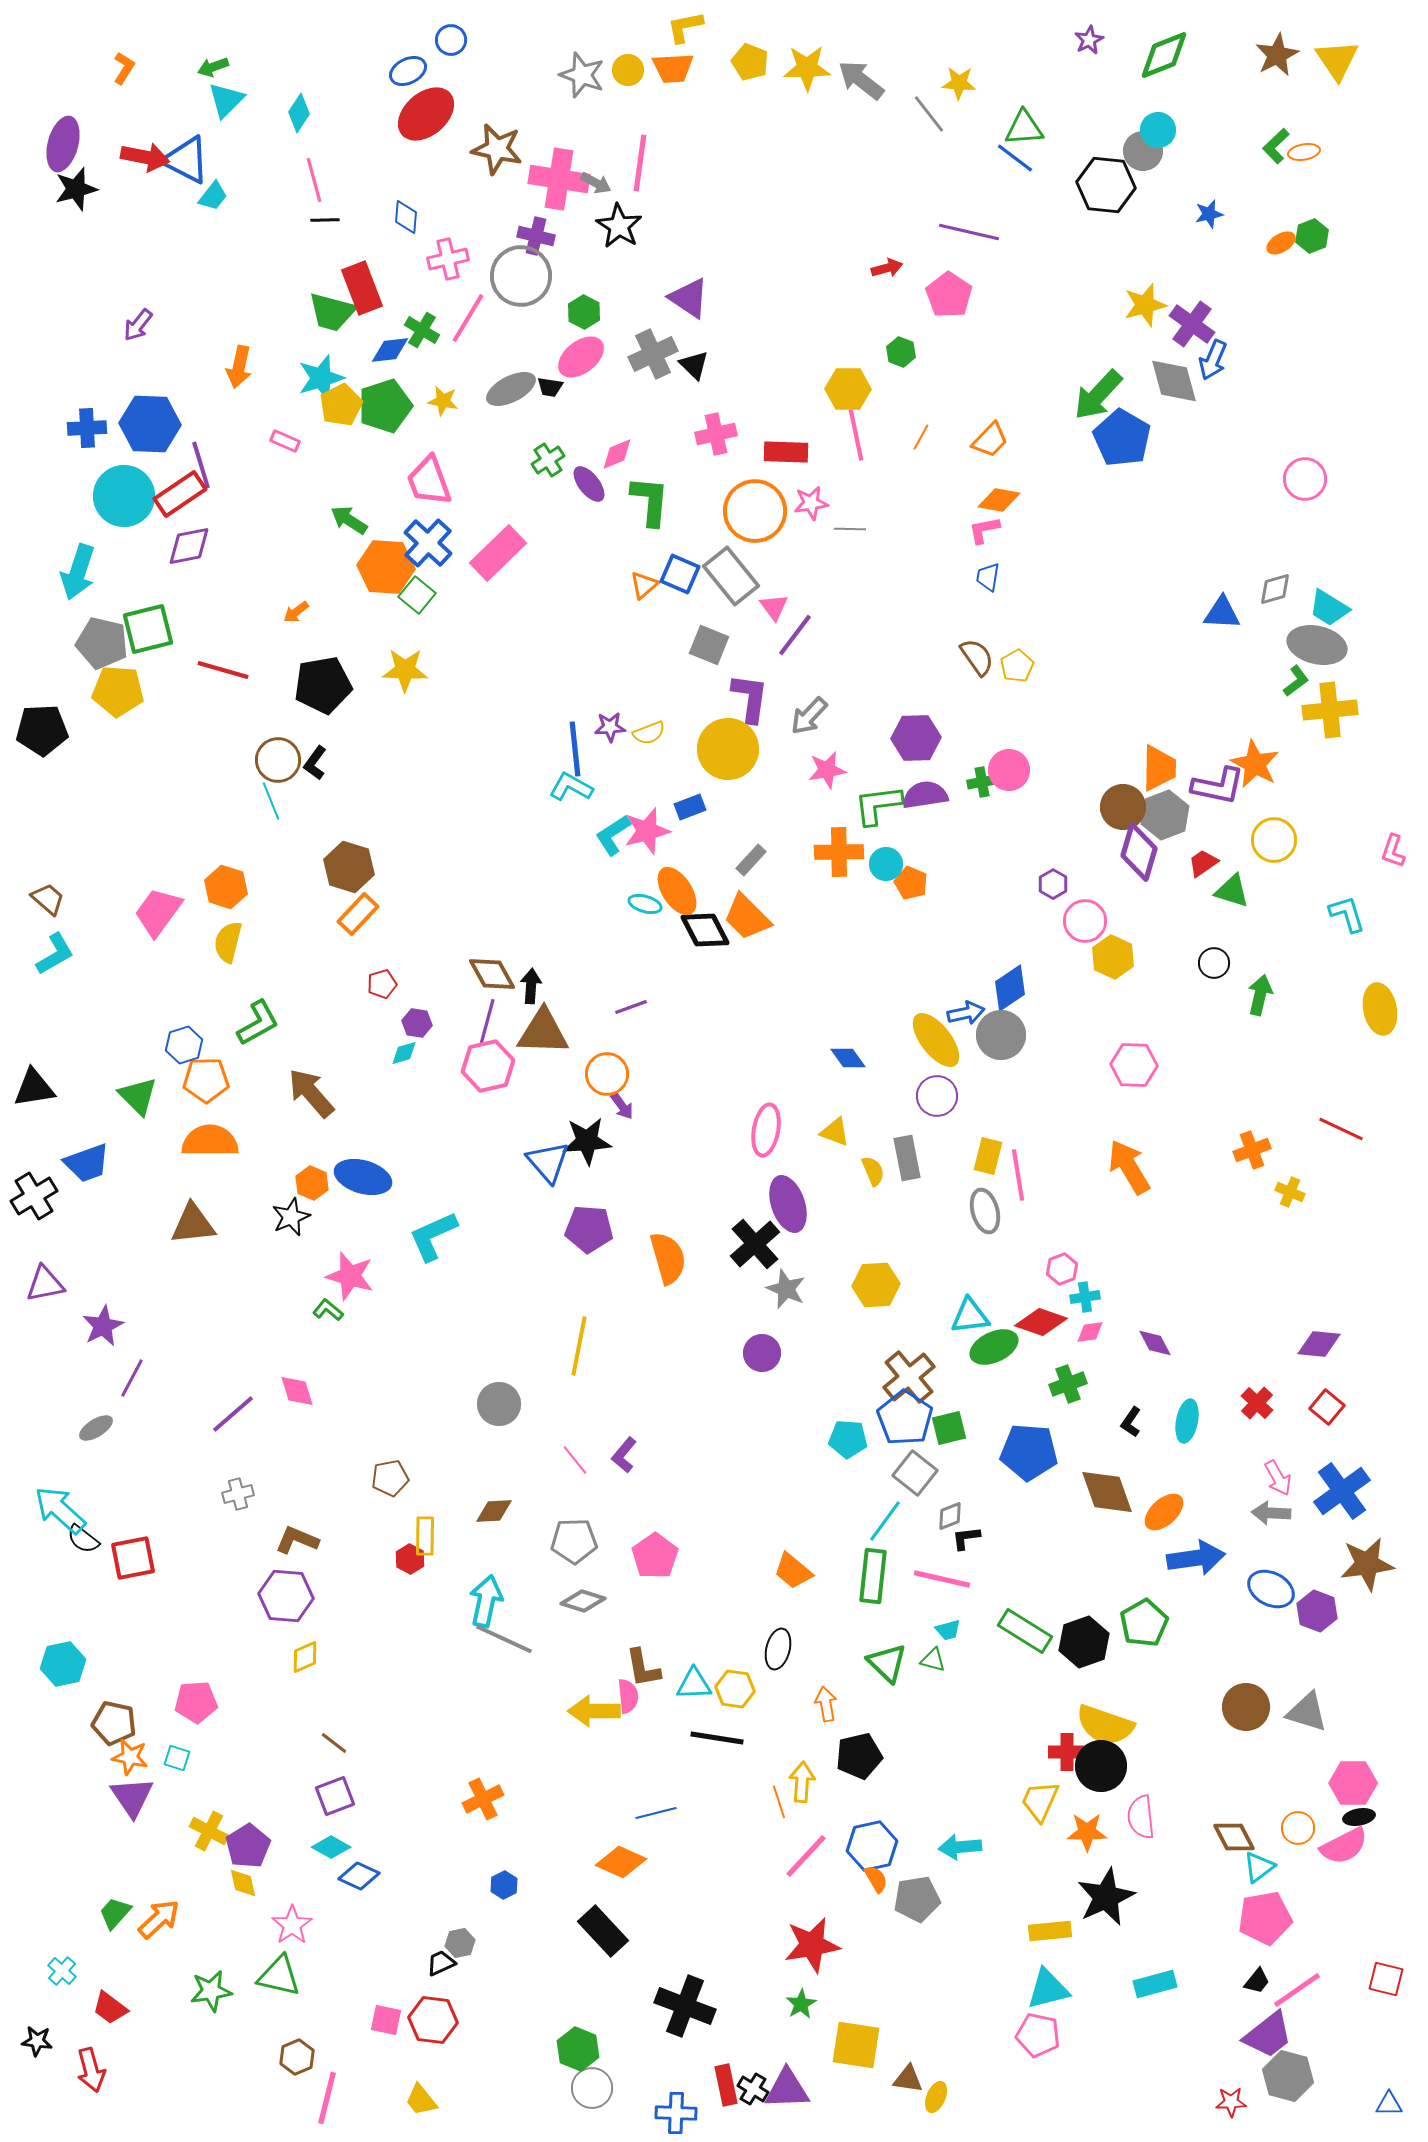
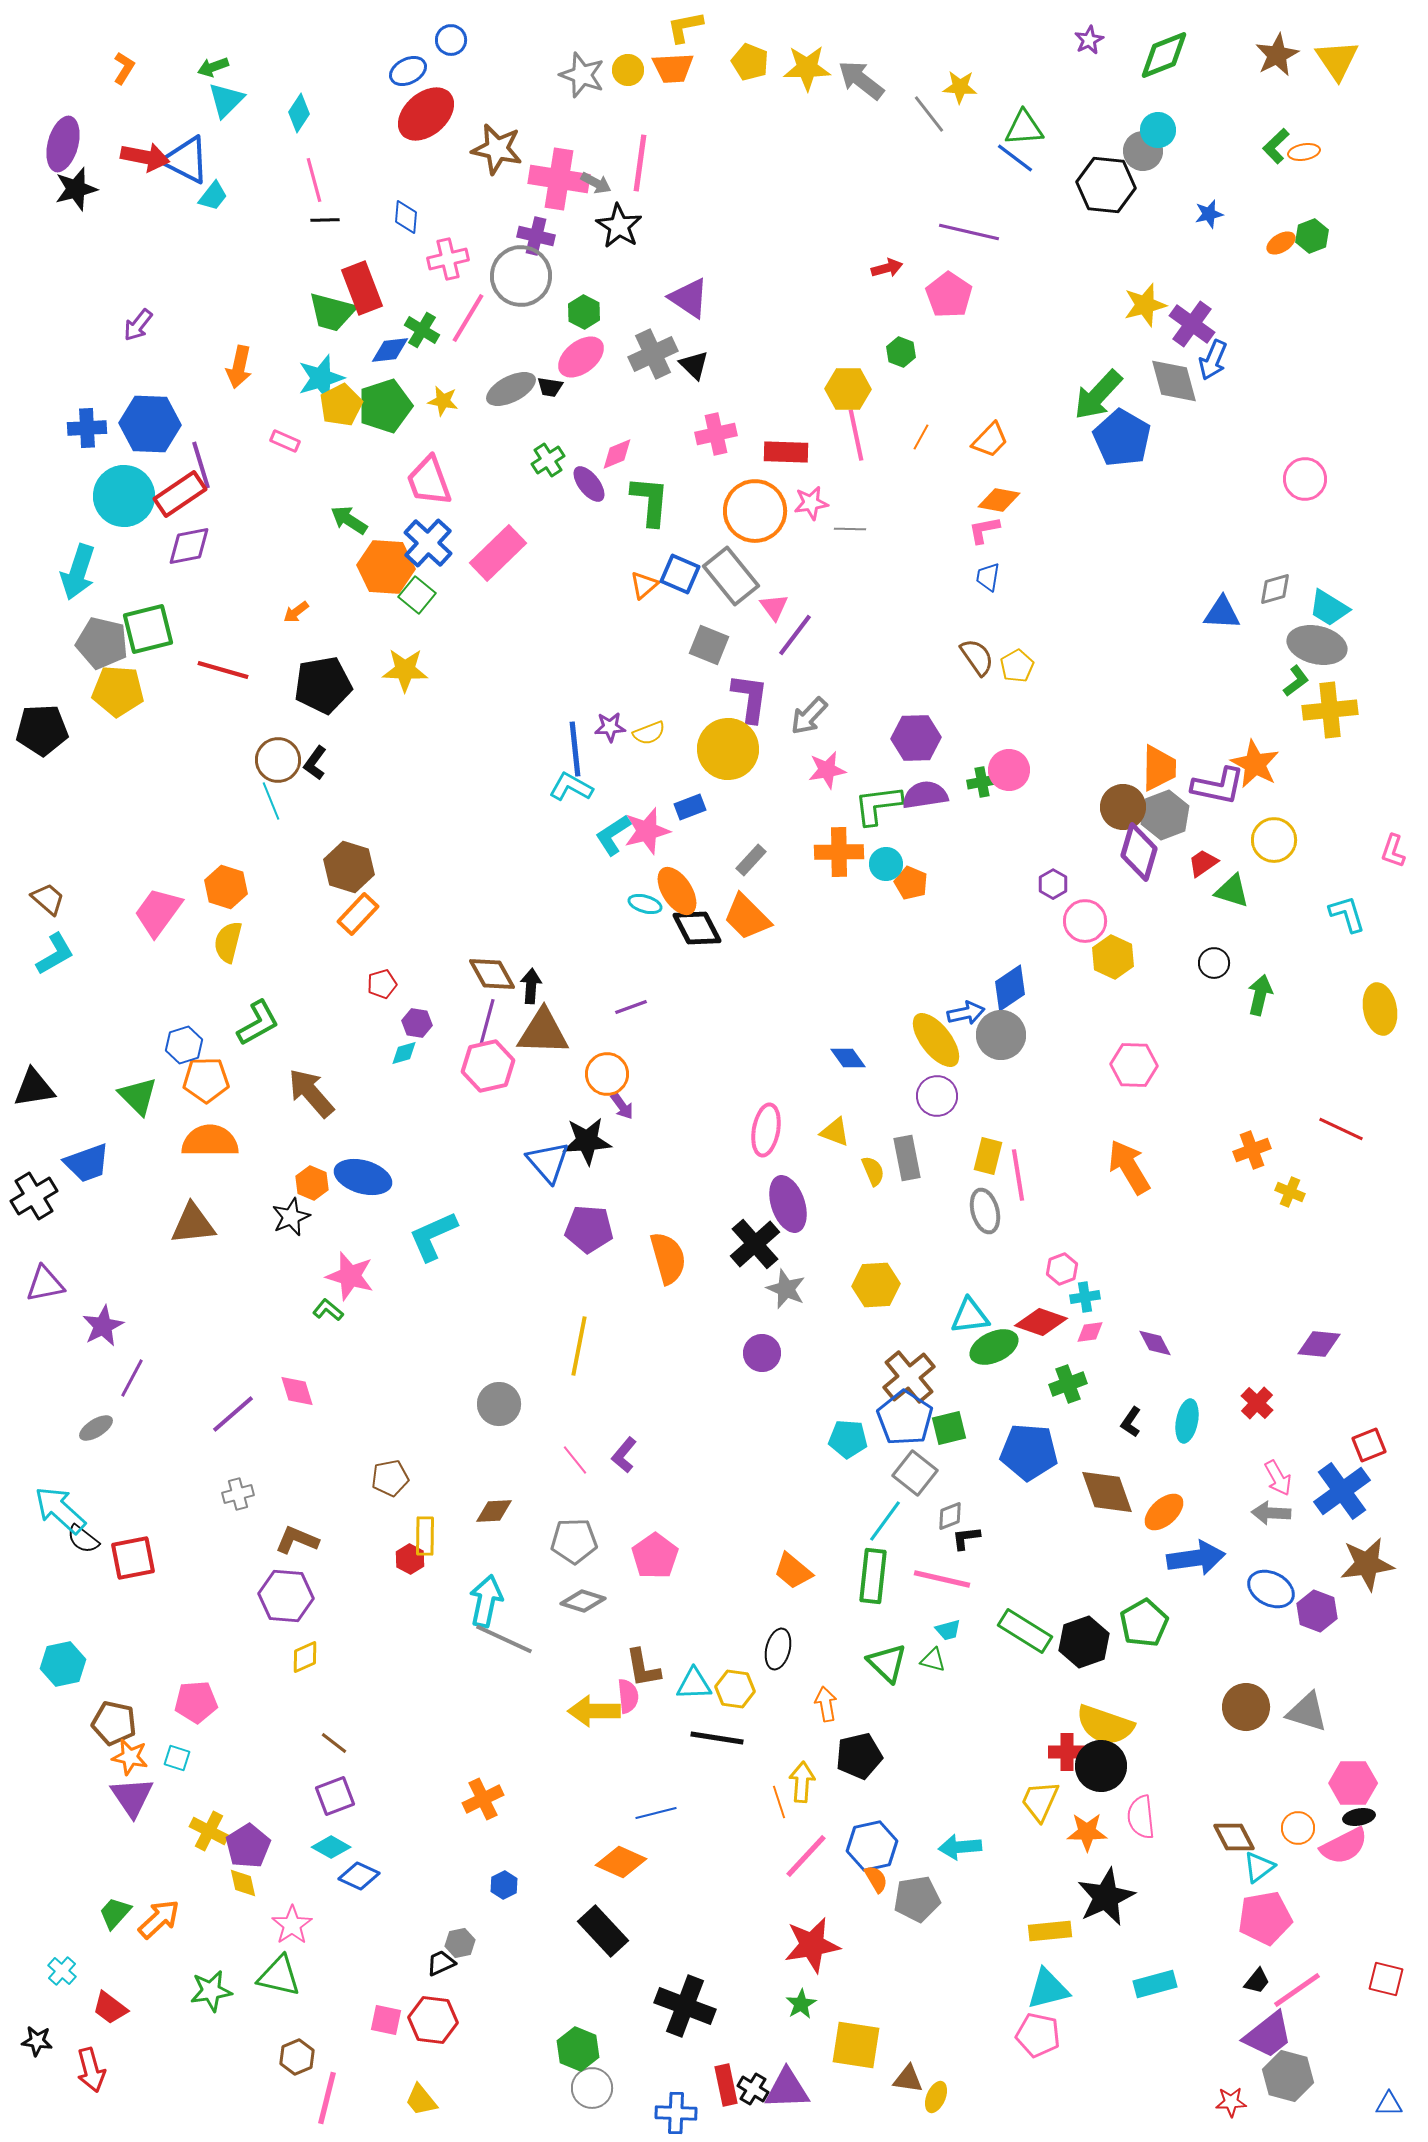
yellow star at (959, 83): moved 1 px right, 4 px down
black diamond at (705, 930): moved 8 px left, 2 px up
red square at (1327, 1407): moved 42 px right, 38 px down; rotated 28 degrees clockwise
